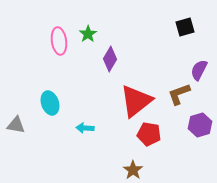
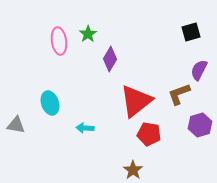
black square: moved 6 px right, 5 px down
